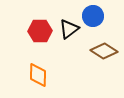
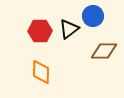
brown diamond: rotated 32 degrees counterclockwise
orange diamond: moved 3 px right, 3 px up
